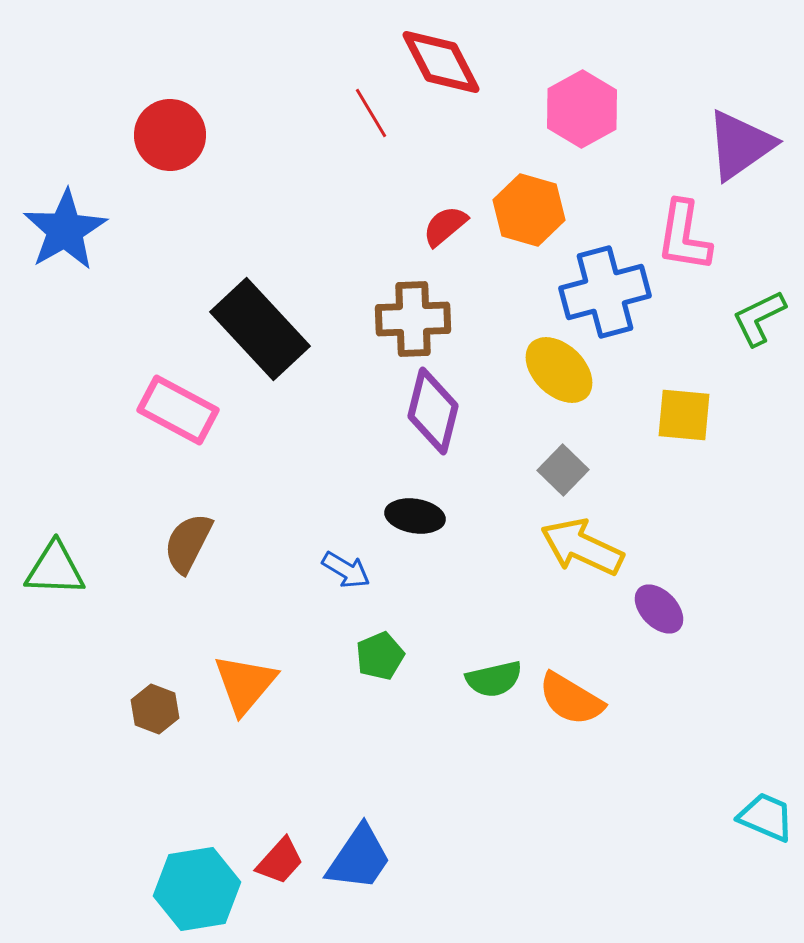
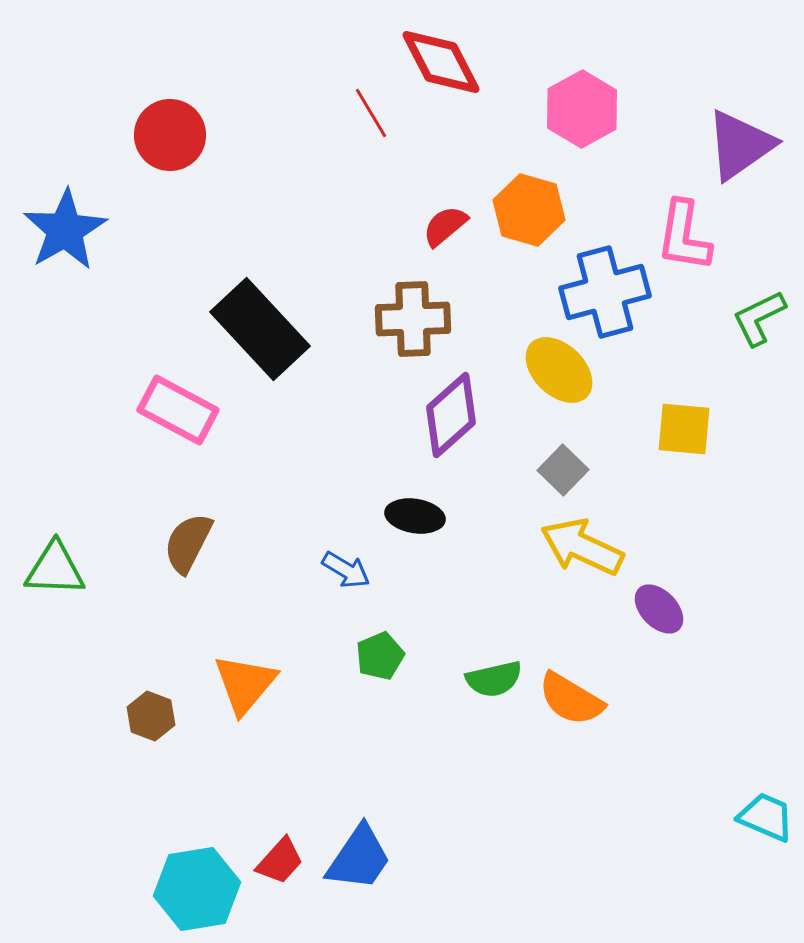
purple diamond: moved 18 px right, 4 px down; rotated 34 degrees clockwise
yellow square: moved 14 px down
brown hexagon: moved 4 px left, 7 px down
